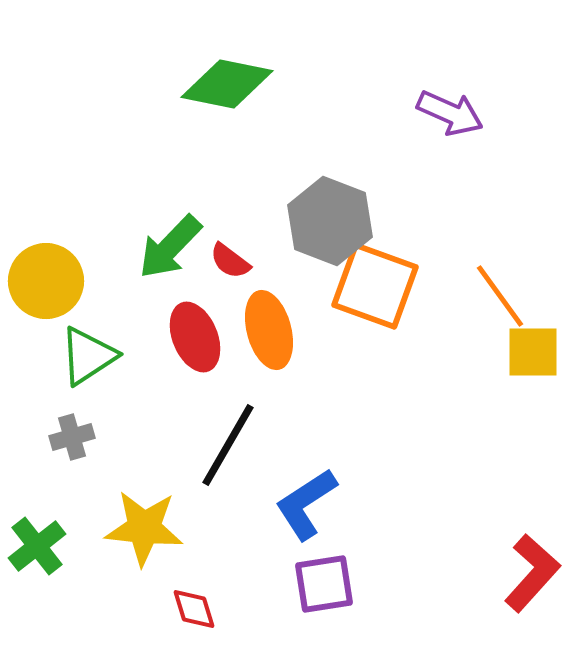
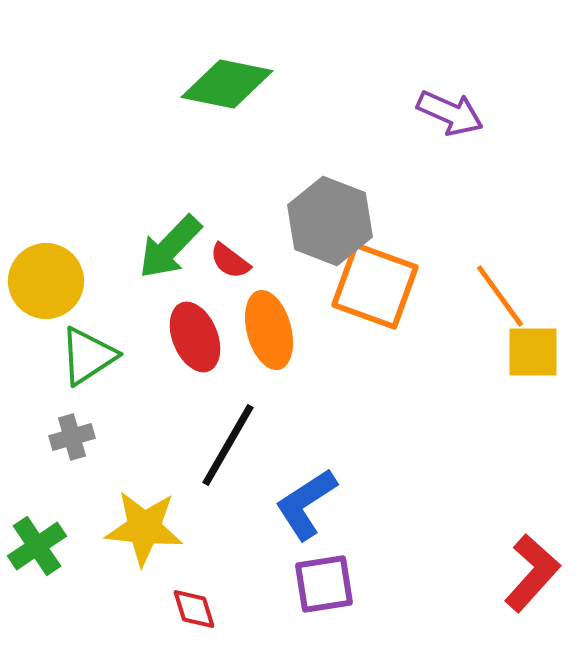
green cross: rotated 4 degrees clockwise
